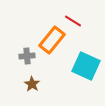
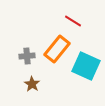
orange rectangle: moved 5 px right, 9 px down
